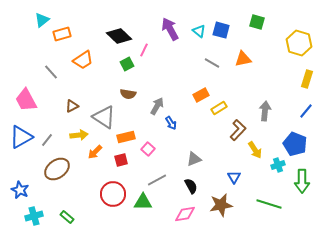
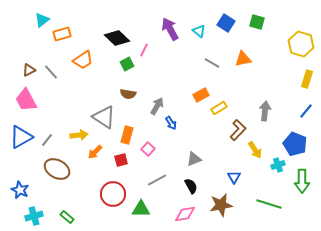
blue square at (221, 30): moved 5 px right, 7 px up; rotated 18 degrees clockwise
black diamond at (119, 36): moved 2 px left, 2 px down
yellow hexagon at (299, 43): moved 2 px right, 1 px down
brown triangle at (72, 106): moved 43 px left, 36 px up
orange rectangle at (126, 137): moved 1 px right, 2 px up; rotated 60 degrees counterclockwise
brown ellipse at (57, 169): rotated 65 degrees clockwise
green triangle at (143, 202): moved 2 px left, 7 px down
